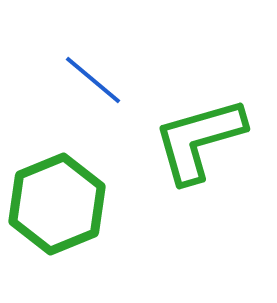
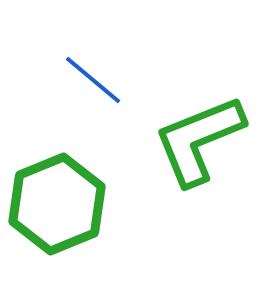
green L-shape: rotated 6 degrees counterclockwise
